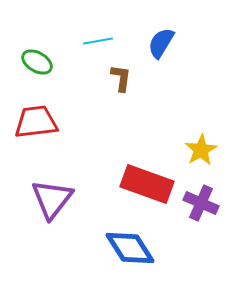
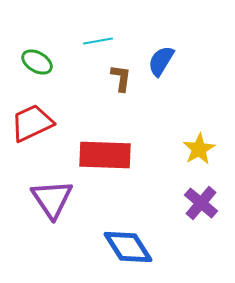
blue semicircle: moved 18 px down
red trapezoid: moved 4 px left, 1 px down; rotated 18 degrees counterclockwise
yellow star: moved 2 px left, 1 px up
red rectangle: moved 42 px left, 29 px up; rotated 18 degrees counterclockwise
purple triangle: rotated 12 degrees counterclockwise
purple cross: rotated 16 degrees clockwise
blue diamond: moved 2 px left, 1 px up
